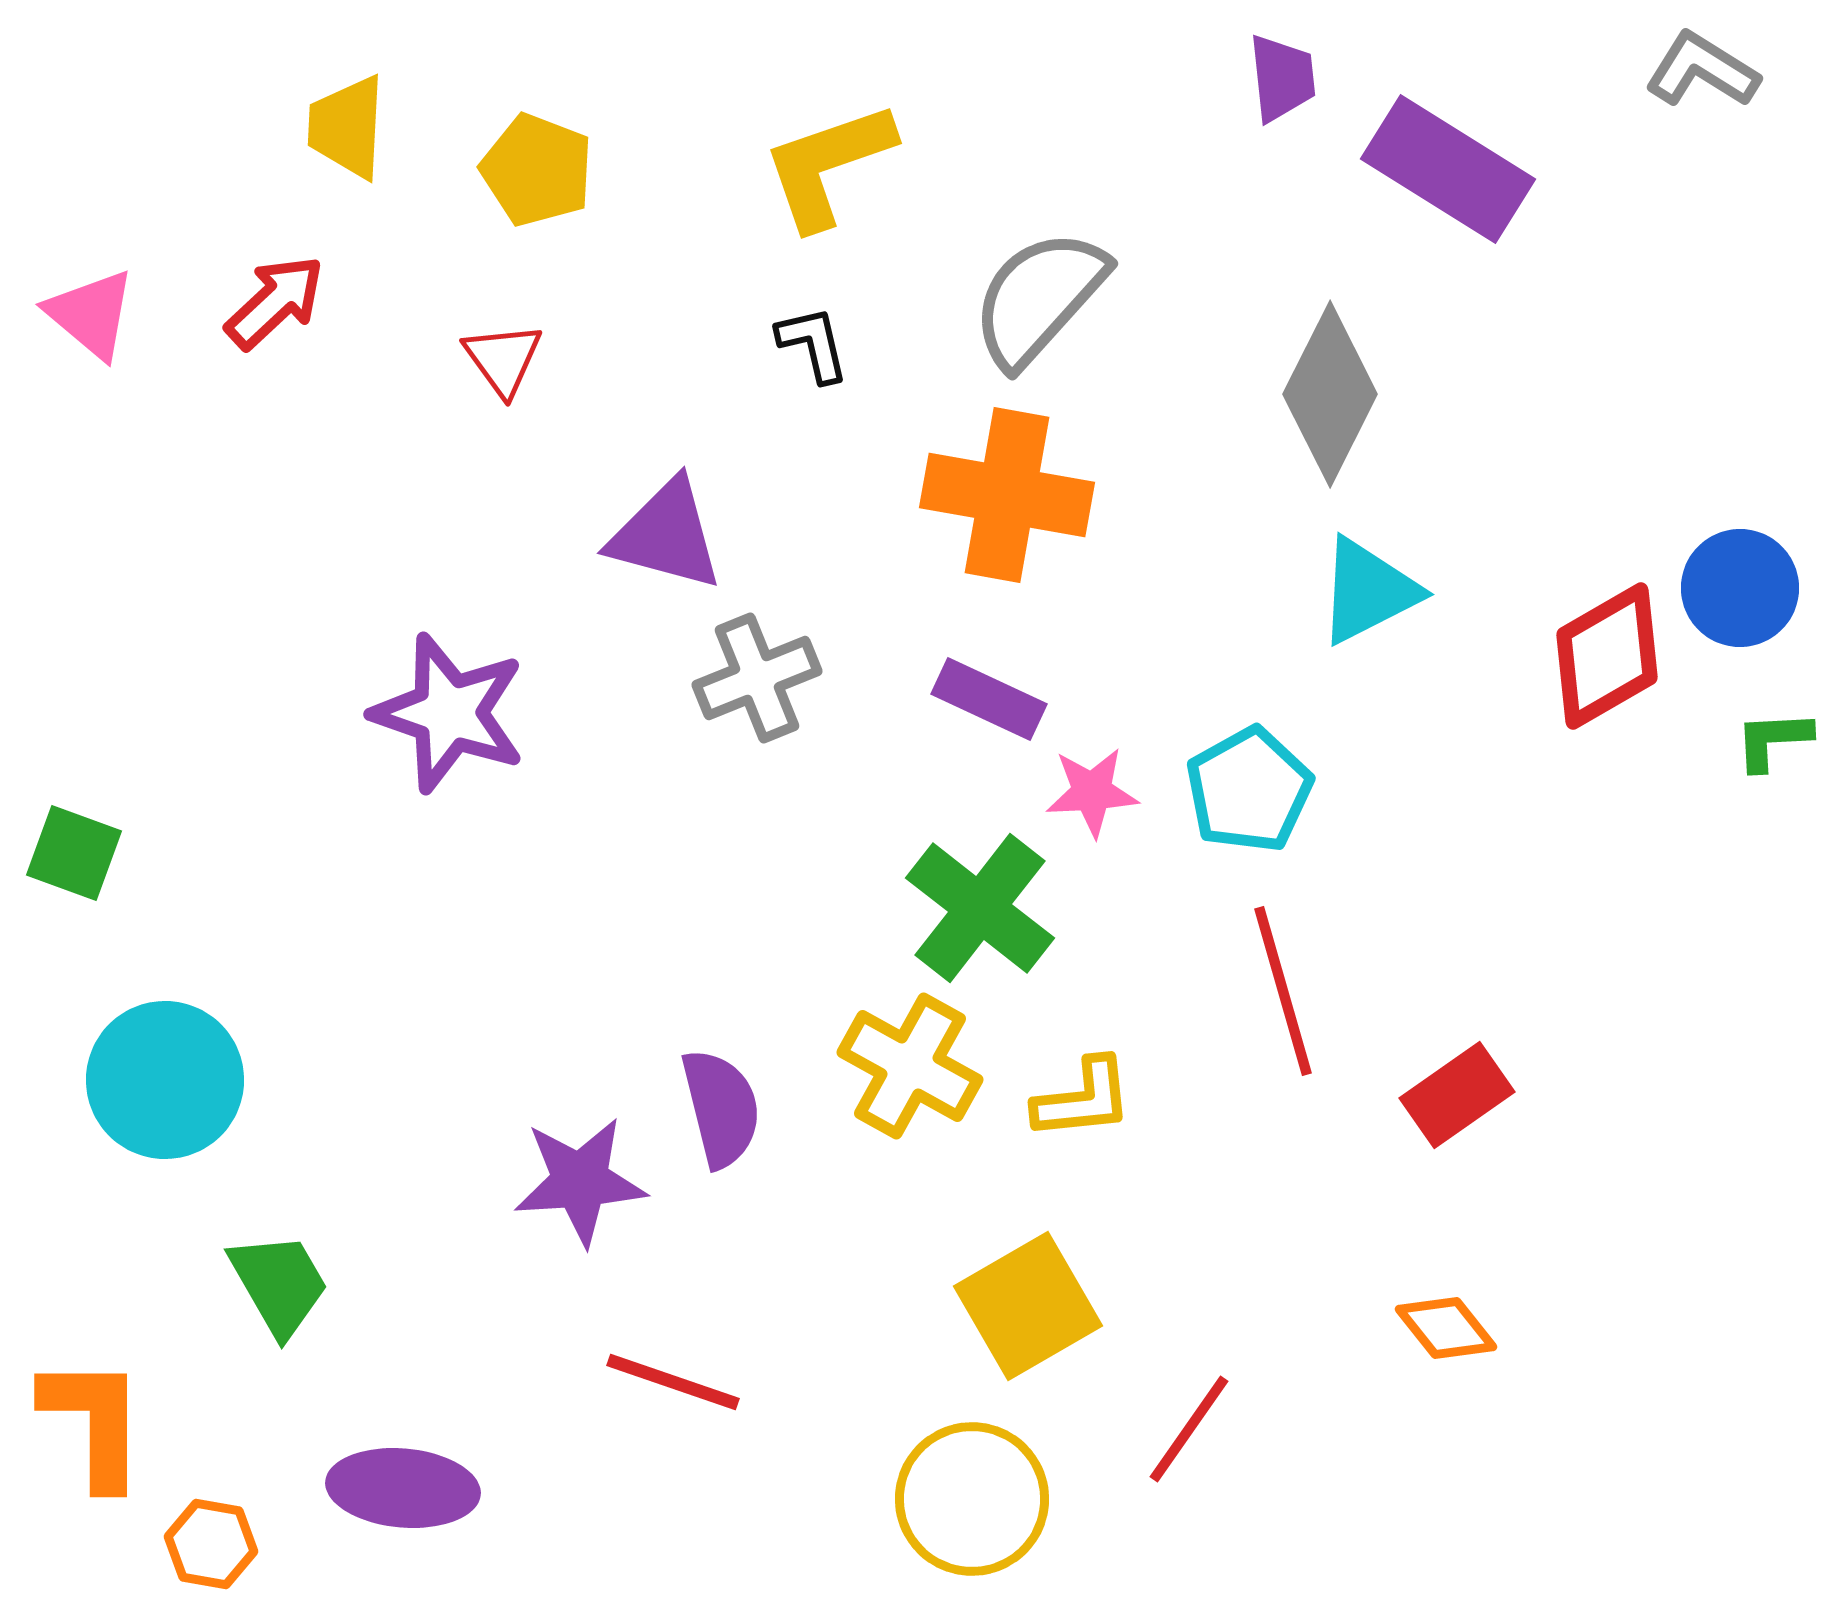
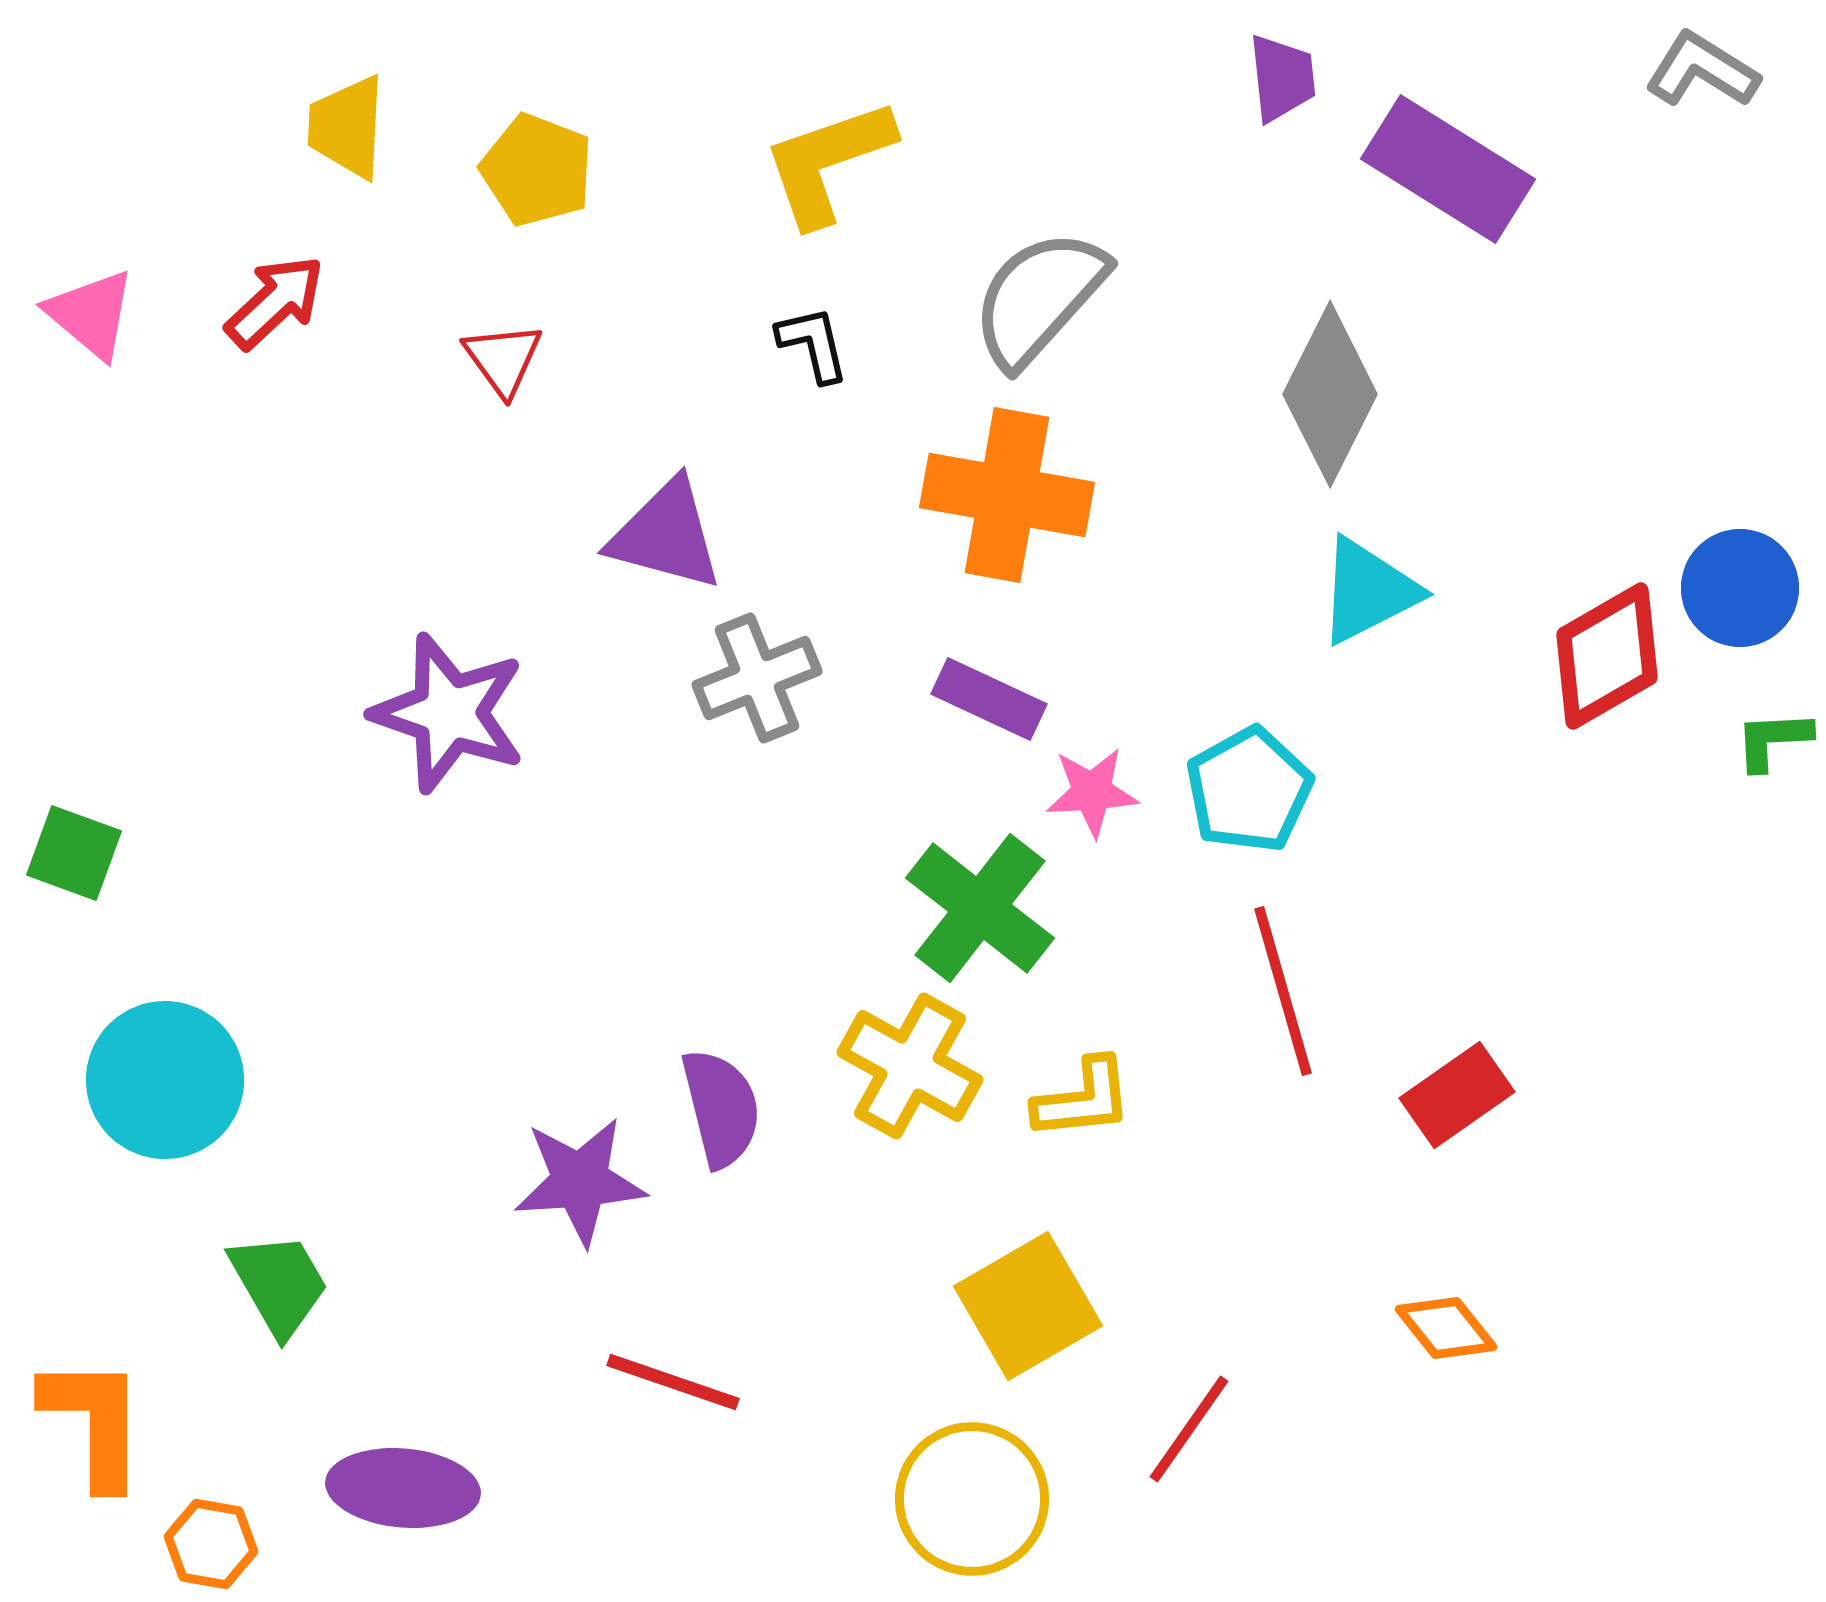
yellow L-shape at (828, 165): moved 3 px up
